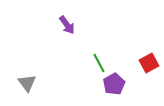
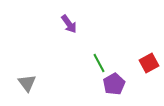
purple arrow: moved 2 px right, 1 px up
